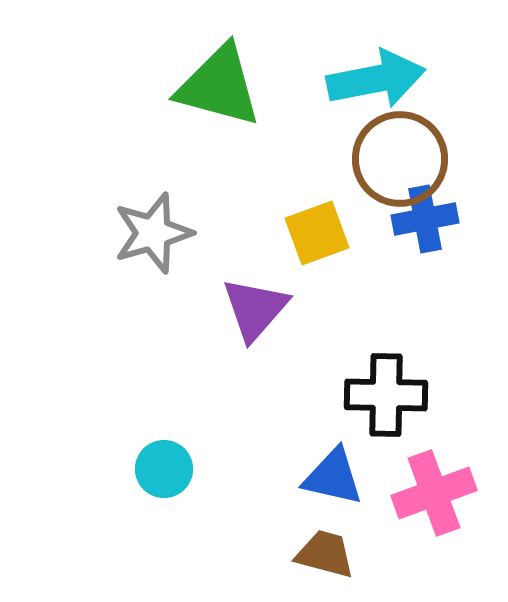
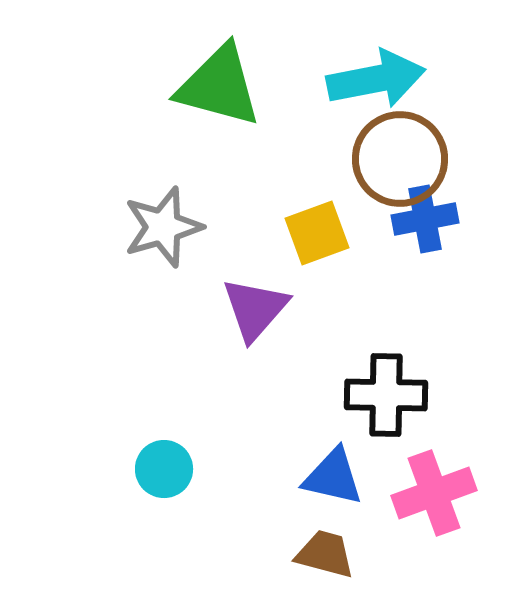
gray star: moved 10 px right, 6 px up
